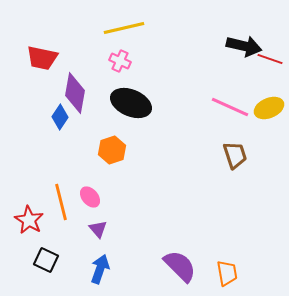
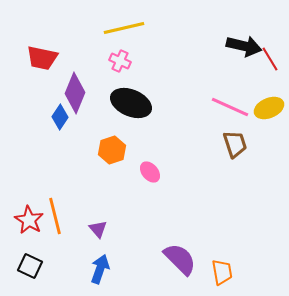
red line: rotated 40 degrees clockwise
purple diamond: rotated 12 degrees clockwise
brown trapezoid: moved 11 px up
pink ellipse: moved 60 px right, 25 px up
orange line: moved 6 px left, 14 px down
black square: moved 16 px left, 6 px down
purple semicircle: moved 7 px up
orange trapezoid: moved 5 px left, 1 px up
